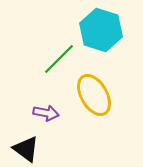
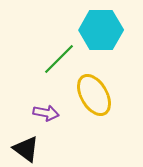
cyan hexagon: rotated 18 degrees counterclockwise
